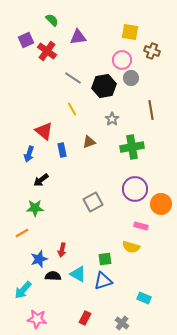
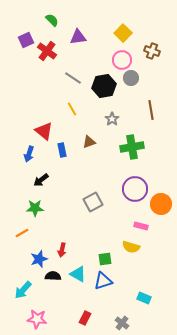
yellow square: moved 7 px left, 1 px down; rotated 36 degrees clockwise
